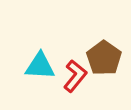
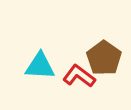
red L-shape: moved 4 px right; rotated 92 degrees counterclockwise
